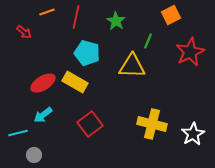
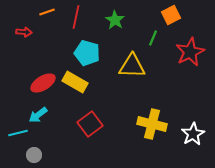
green star: moved 1 px left, 1 px up
red arrow: rotated 35 degrees counterclockwise
green line: moved 5 px right, 3 px up
cyan arrow: moved 5 px left
